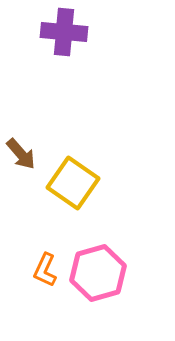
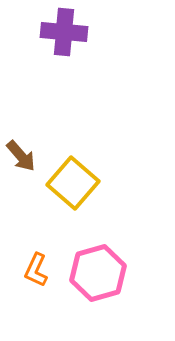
brown arrow: moved 2 px down
yellow square: rotated 6 degrees clockwise
orange L-shape: moved 9 px left
